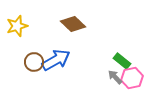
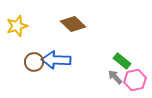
blue arrow: rotated 148 degrees counterclockwise
pink hexagon: moved 3 px right, 2 px down
